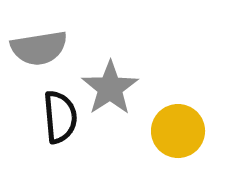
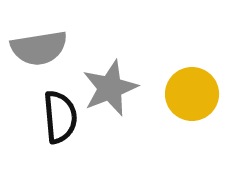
gray star: rotated 12 degrees clockwise
yellow circle: moved 14 px right, 37 px up
